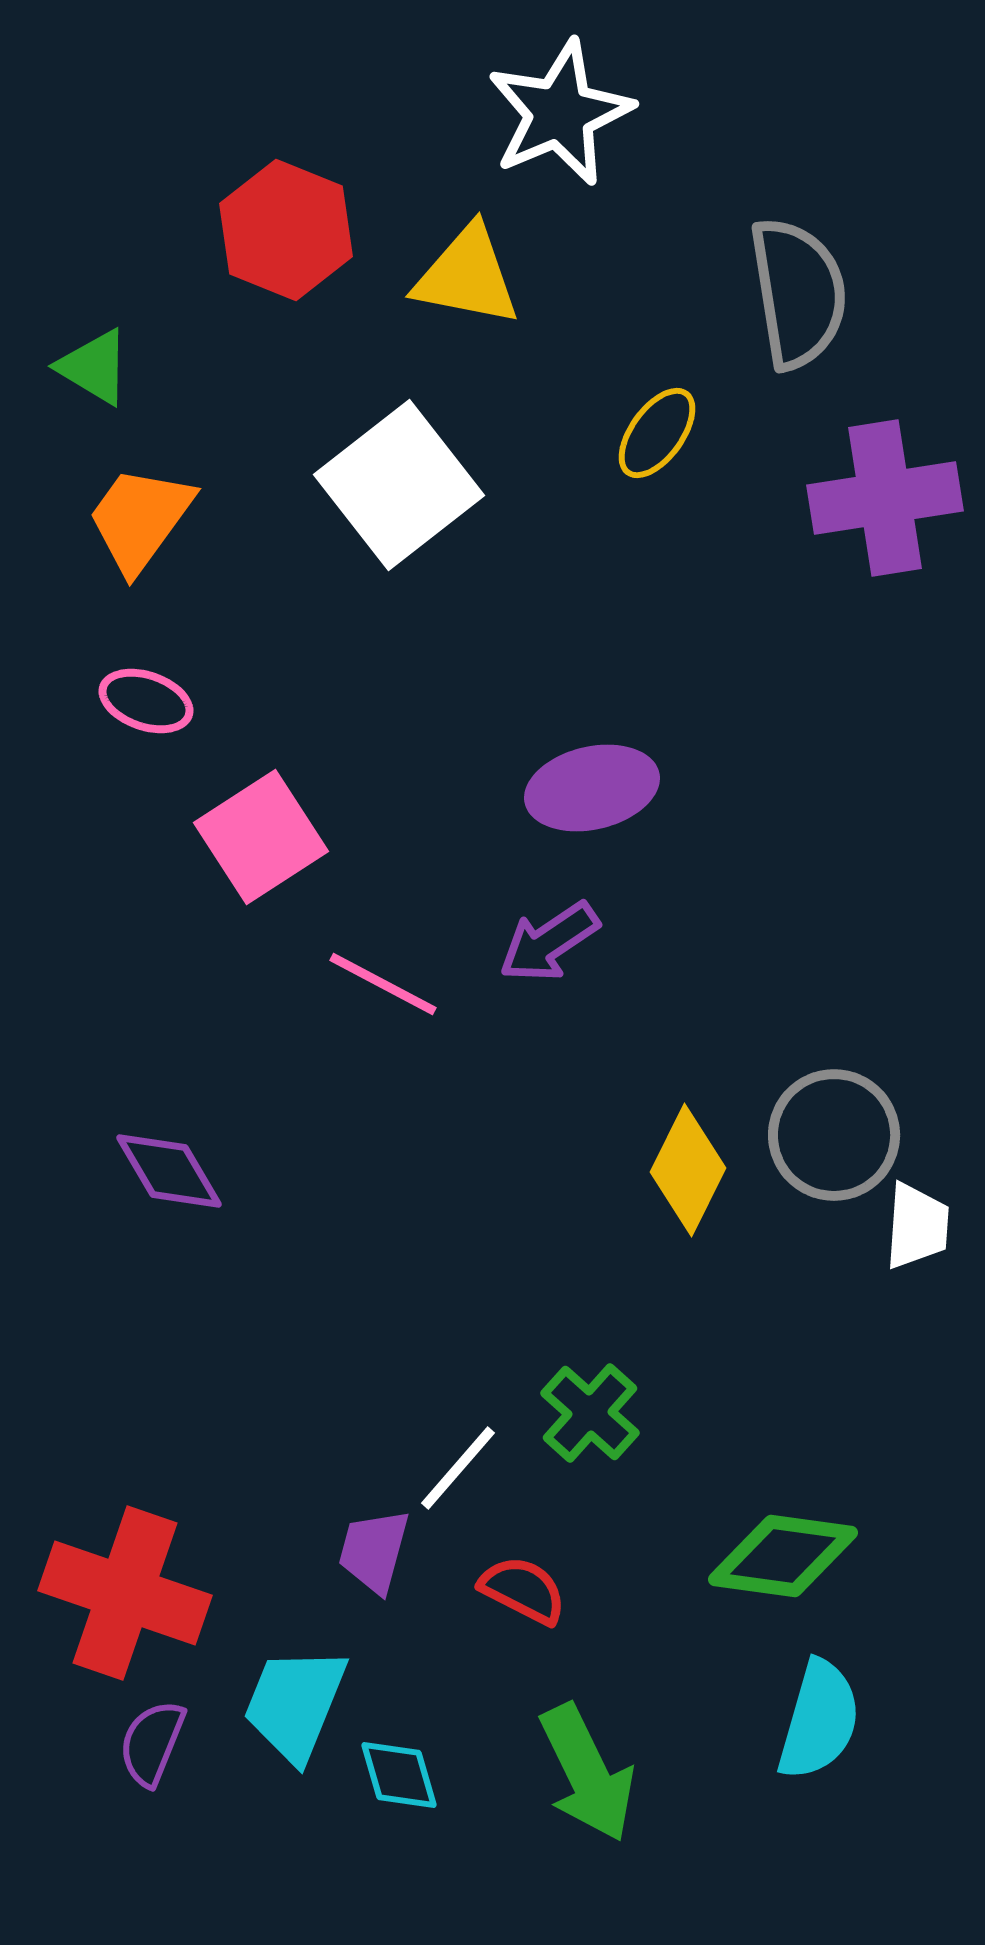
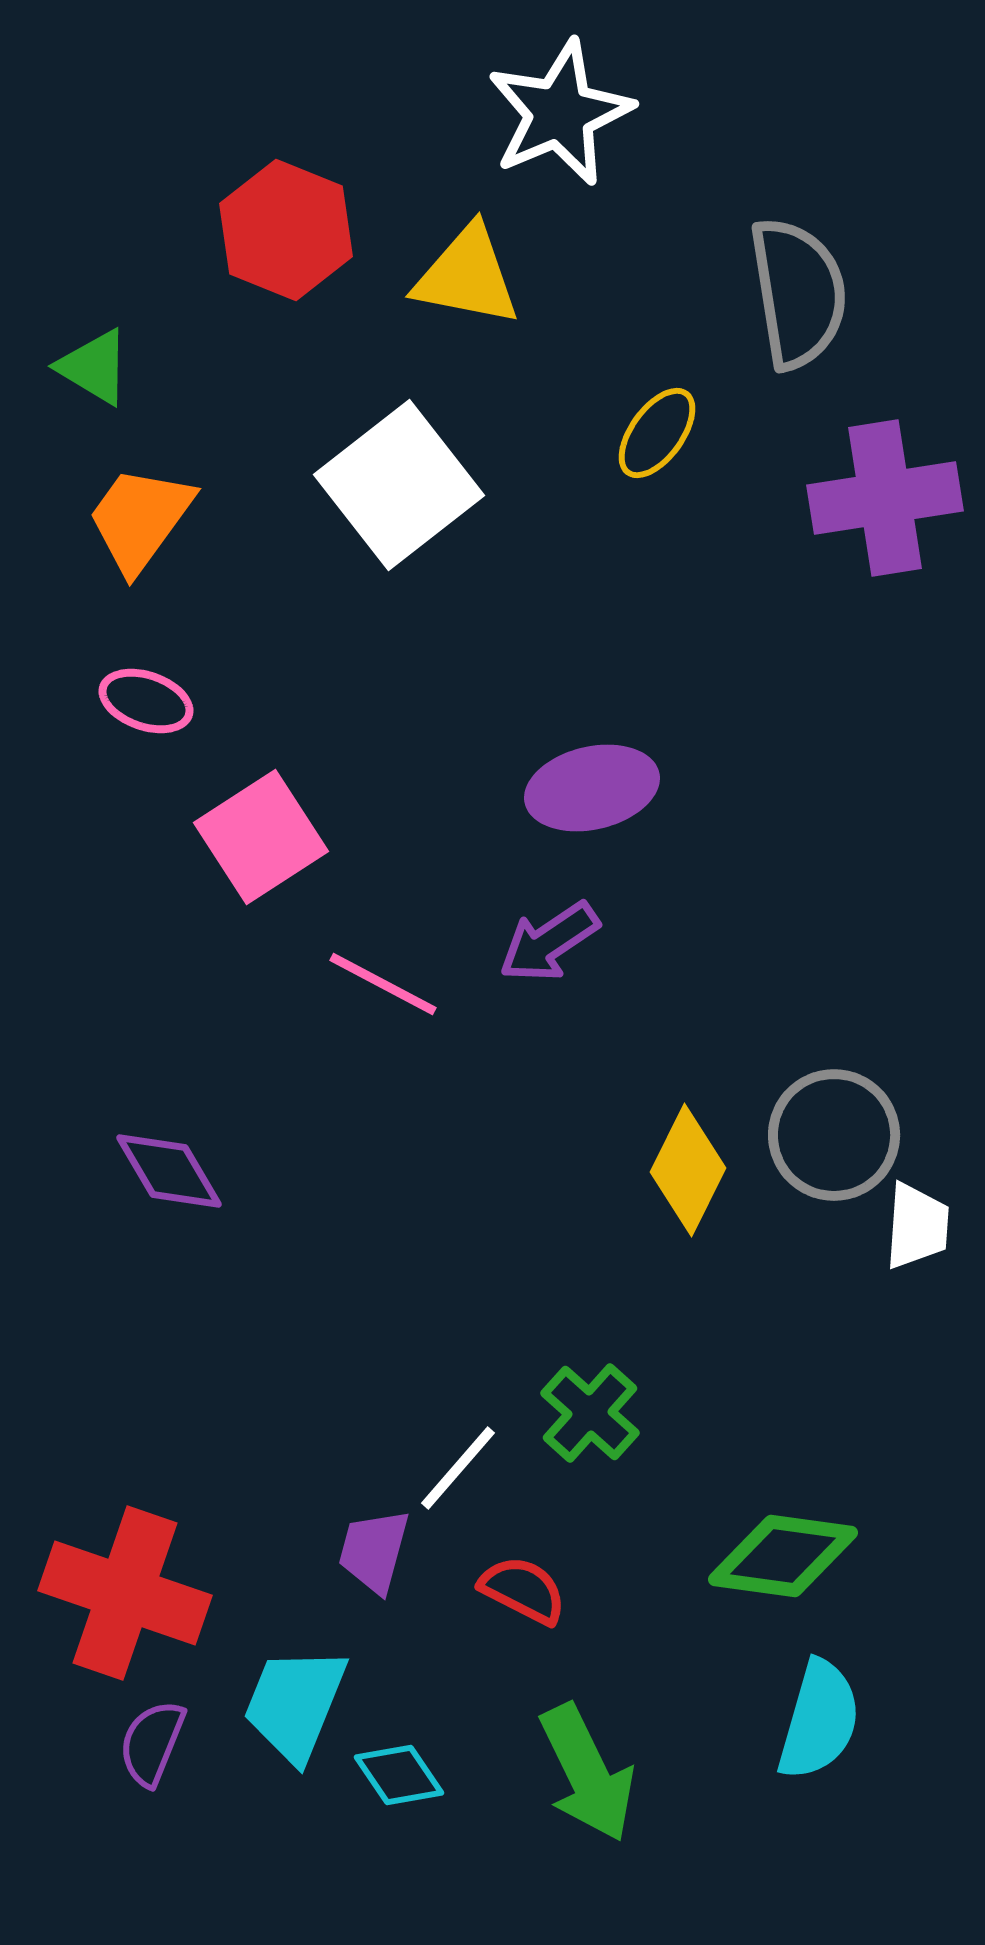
cyan diamond: rotated 18 degrees counterclockwise
